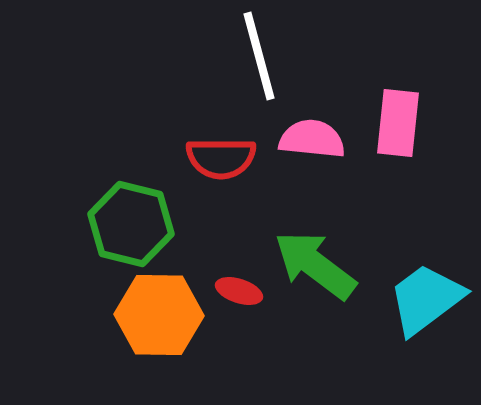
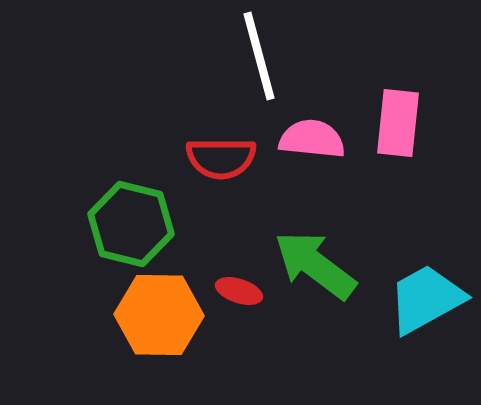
cyan trapezoid: rotated 8 degrees clockwise
